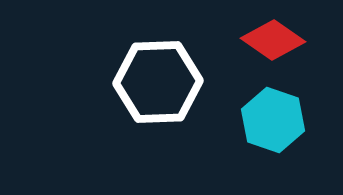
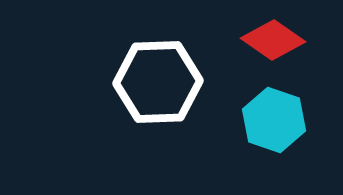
cyan hexagon: moved 1 px right
